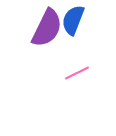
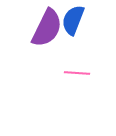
pink line: rotated 30 degrees clockwise
